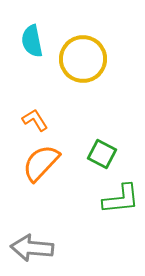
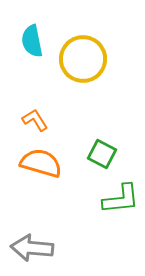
orange semicircle: rotated 63 degrees clockwise
